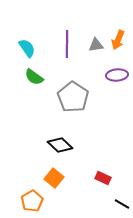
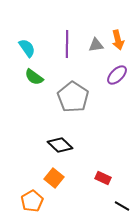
orange arrow: rotated 36 degrees counterclockwise
purple ellipse: rotated 40 degrees counterclockwise
black line: moved 2 px down
